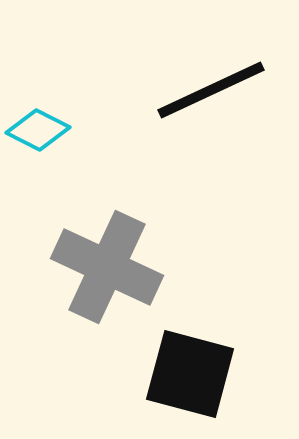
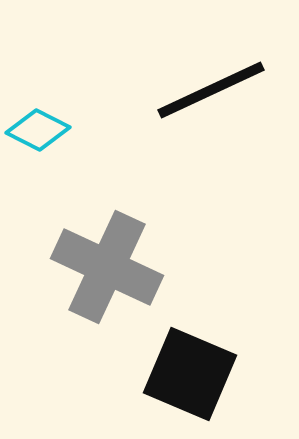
black square: rotated 8 degrees clockwise
